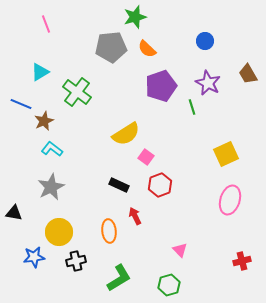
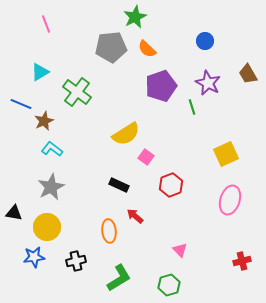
green star: rotated 10 degrees counterclockwise
red hexagon: moved 11 px right
red arrow: rotated 24 degrees counterclockwise
yellow circle: moved 12 px left, 5 px up
